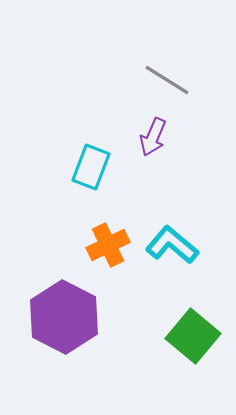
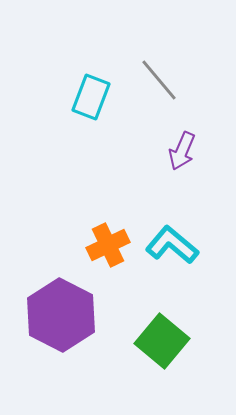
gray line: moved 8 px left; rotated 18 degrees clockwise
purple arrow: moved 29 px right, 14 px down
cyan rectangle: moved 70 px up
purple hexagon: moved 3 px left, 2 px up
green square: moved 31 px left, 5 px down
